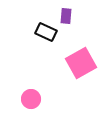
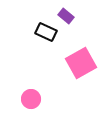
purple rectangle: rotated 56 degrees counterclockwise
